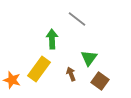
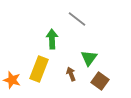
yellow rectangle: rotated 15 degrees counterclockwise
